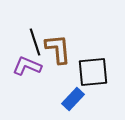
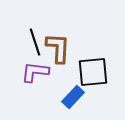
brown L-shape: moved 1 px up; rotated 8 degrees clockwise
purple L-shape: moved 8 px right, 6 px down; rotated 16 degrees counterclockwise
blue rectangle: moved 2 px up
